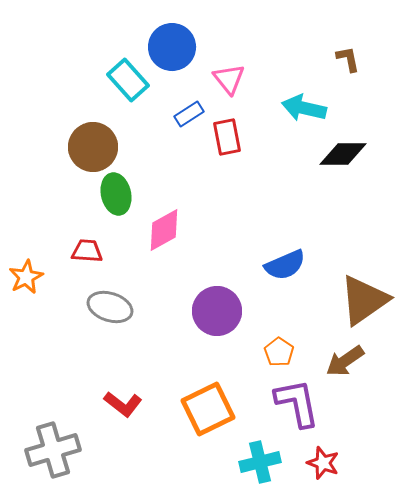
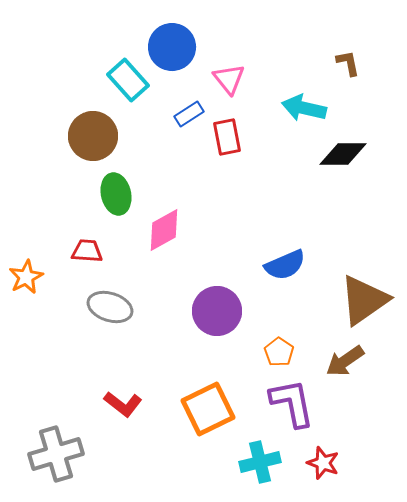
brown L-shape: moved 4 px down
brown circle: moved 11 px up
purple L-shape: moved 5 px left
gray cross: moved 3 px right, 4 px down
